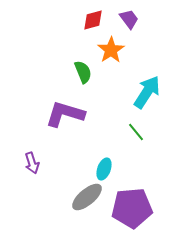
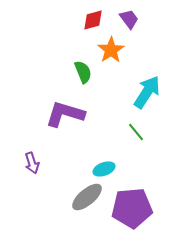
cyan ellipse: rotated 50 degrees clockwise
